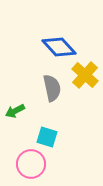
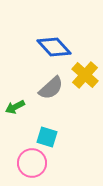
blue diamond: moved 5 px left
gray semicircle: moved 1 px left; rotated 60 degrees clockwise
green arrow: moved 4 px up
pink circle: moved 1 px right, 1 px up
